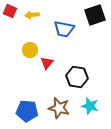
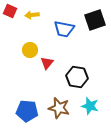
black square: moved 5 px down
